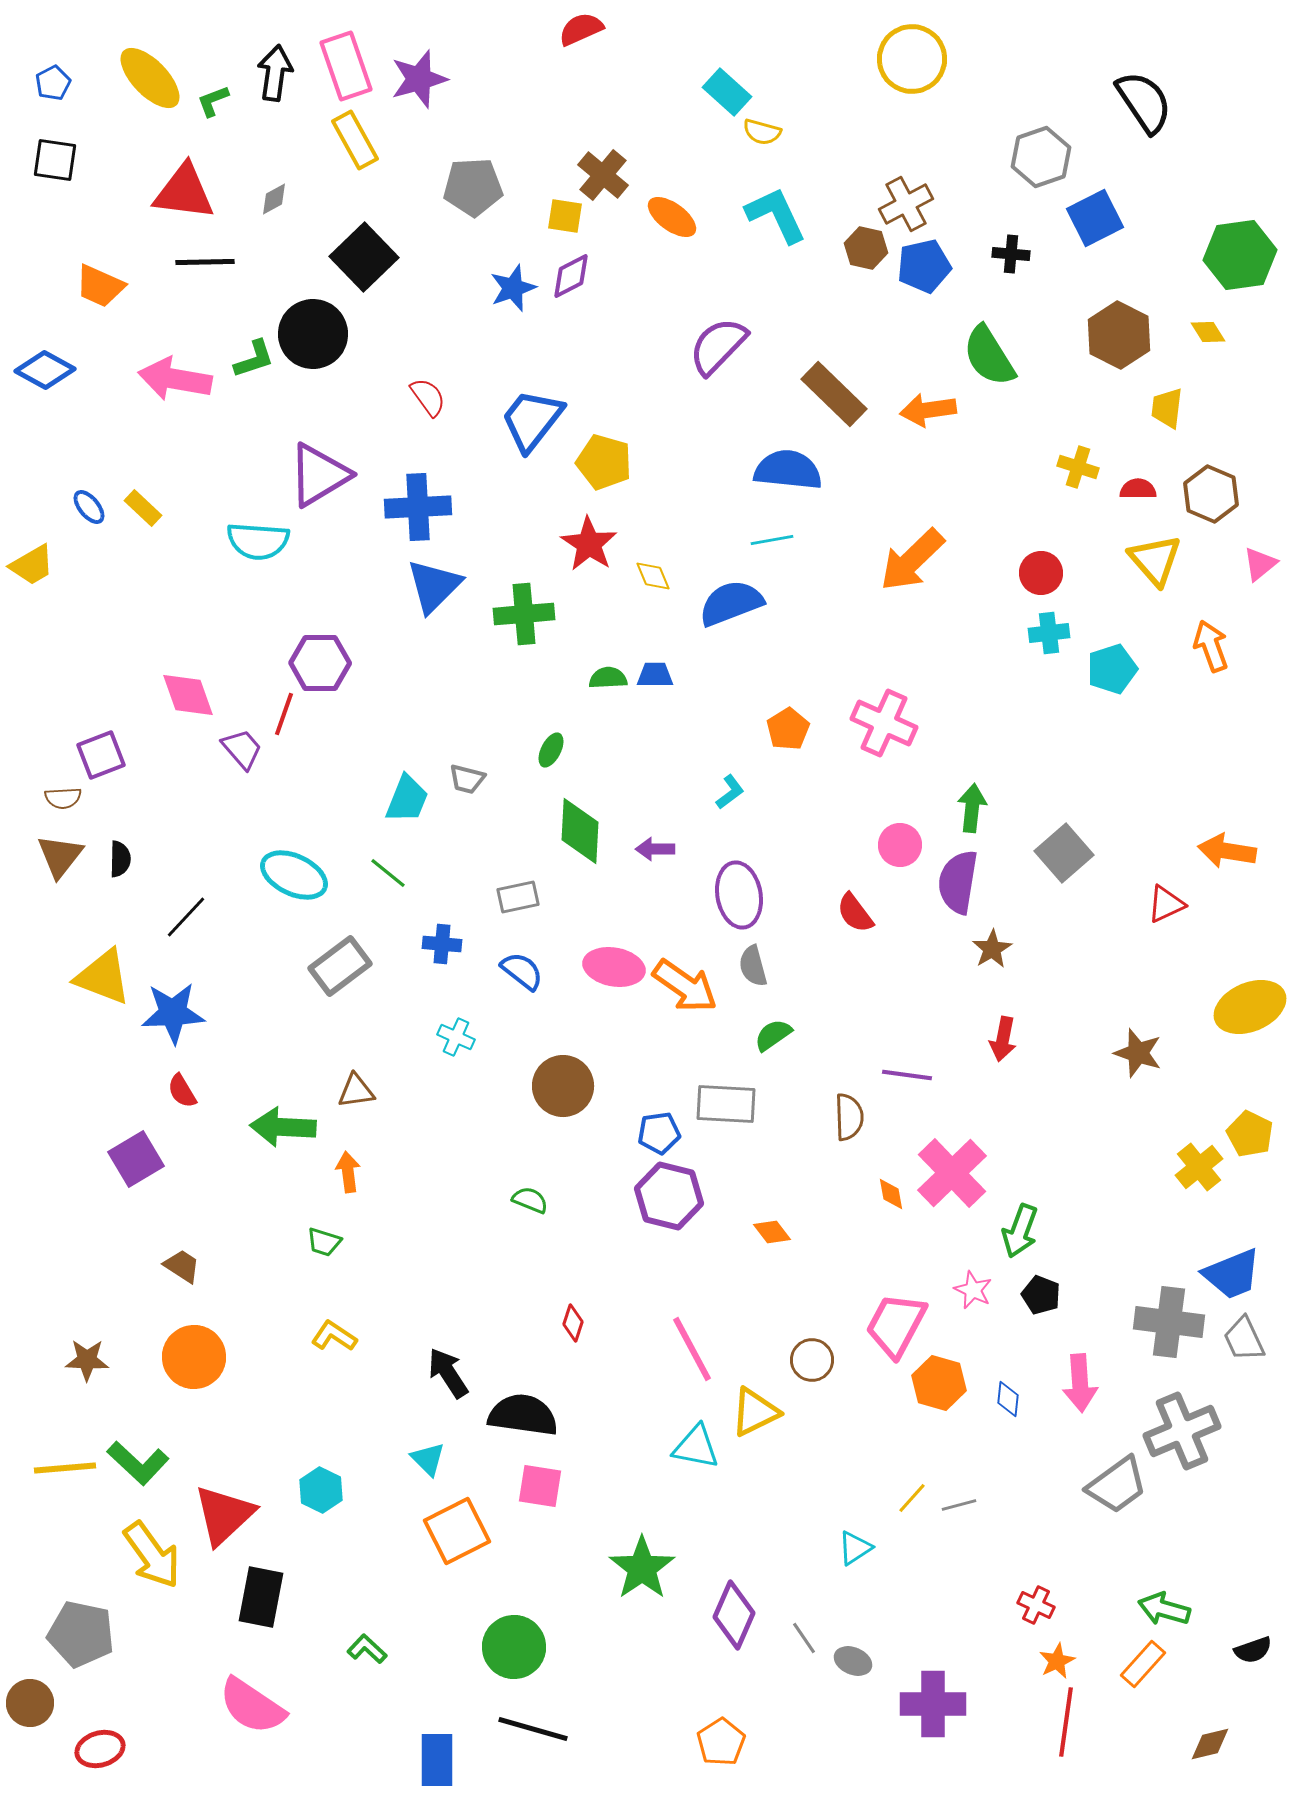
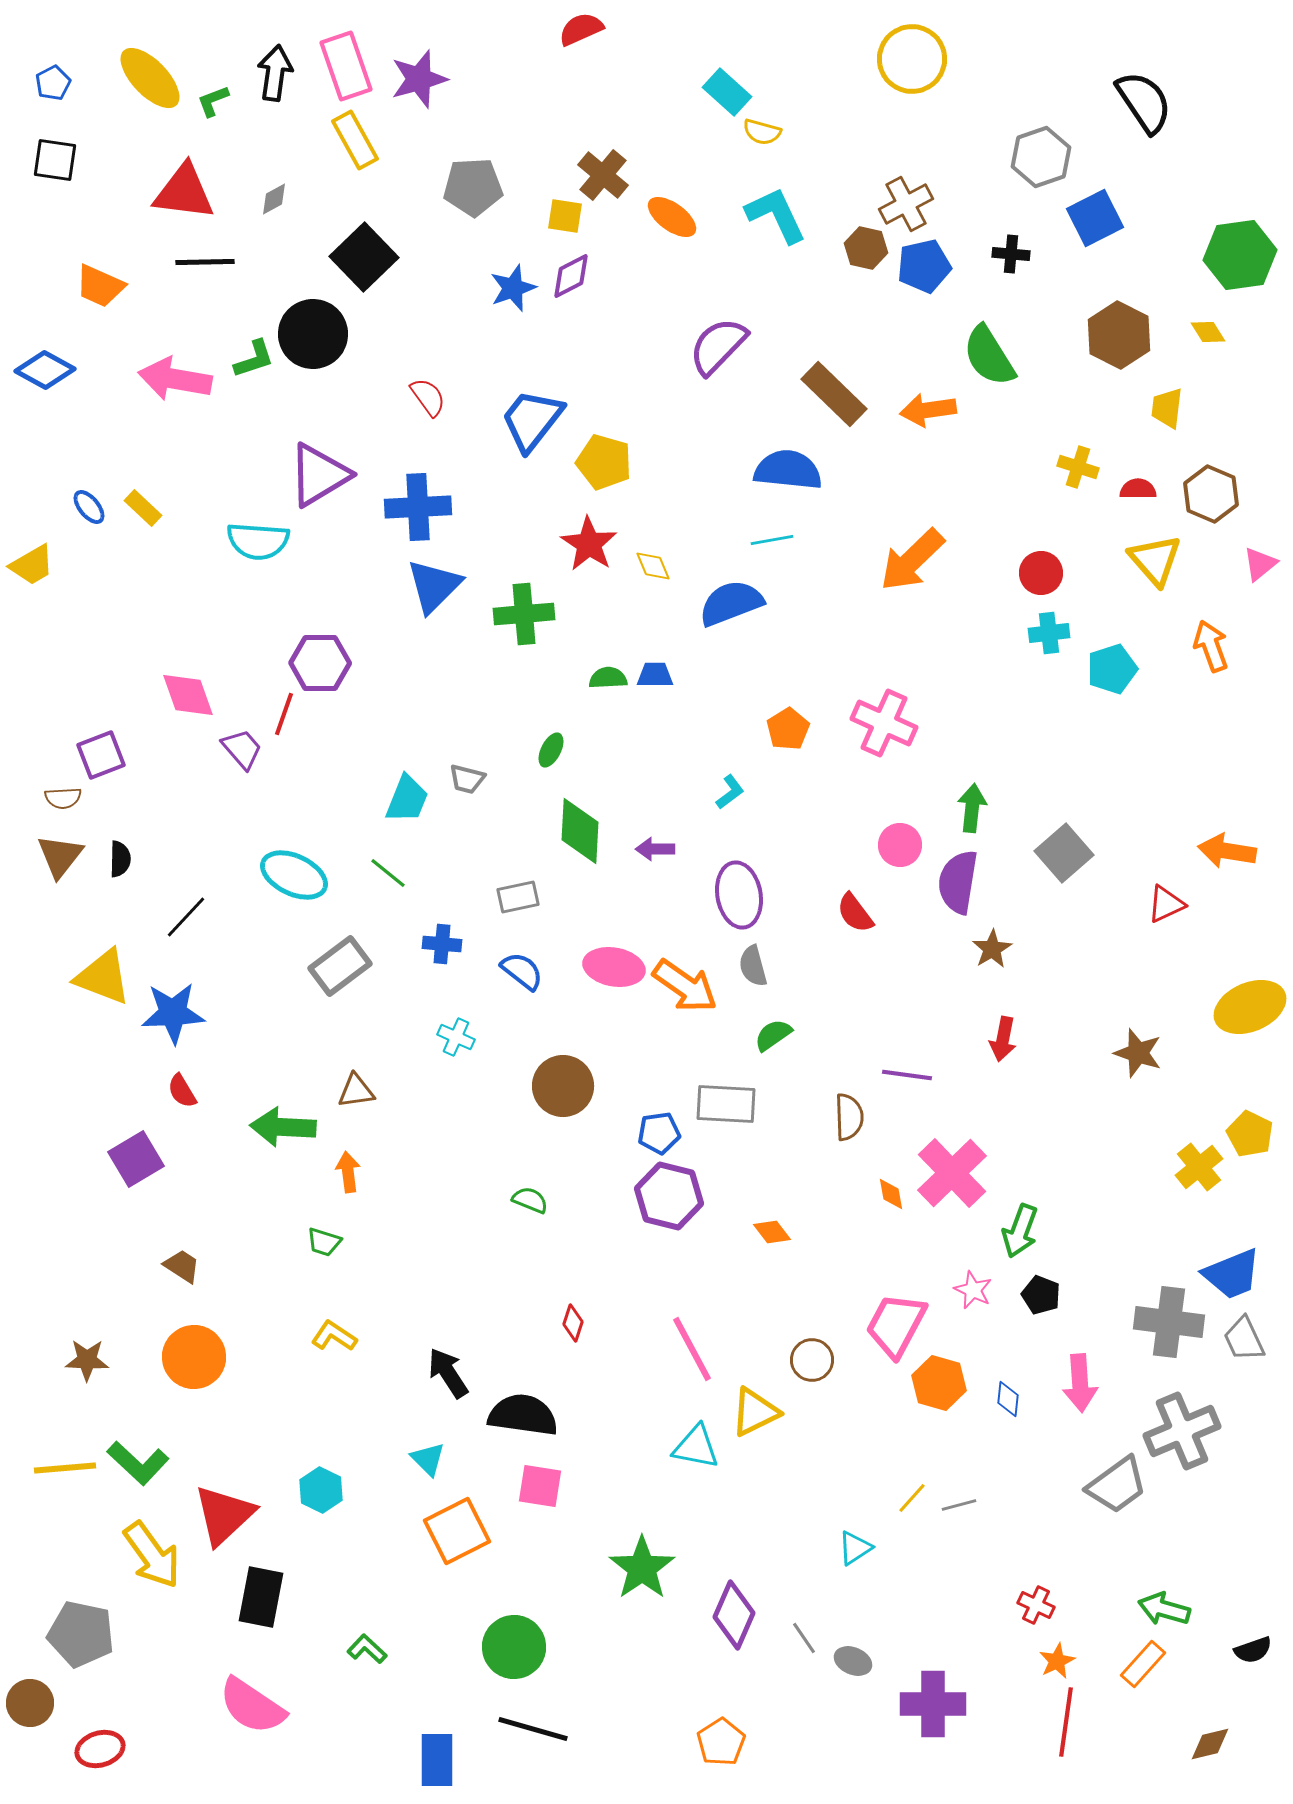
yellow diamond at (653, 576): moved 10 px up
